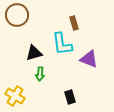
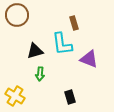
black triangle: moved 1 px right, 2 px up
